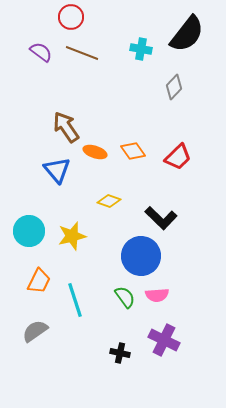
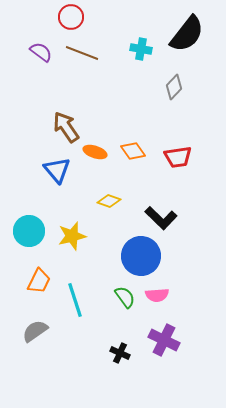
red trapezoid: rotated 36 degrees clockwise
black cross: rotated 12 degrees clockwise
